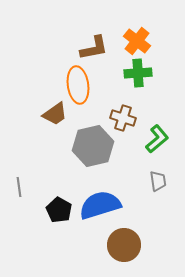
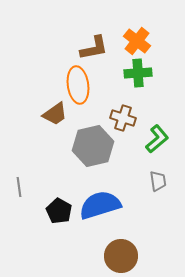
black pentagon: moved 1 px down
brown circle: moved 3 px left, 11 px down
